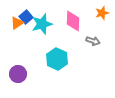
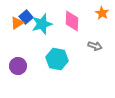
orange star: rotated 24 degrees counterclockwise
pink diamond: moved 1 px left
gray arrow: moved 2 px right, 5 px down
cyan hexagon: rotated 15 degrees counterclockwise
purple circle: moved 8 px up
